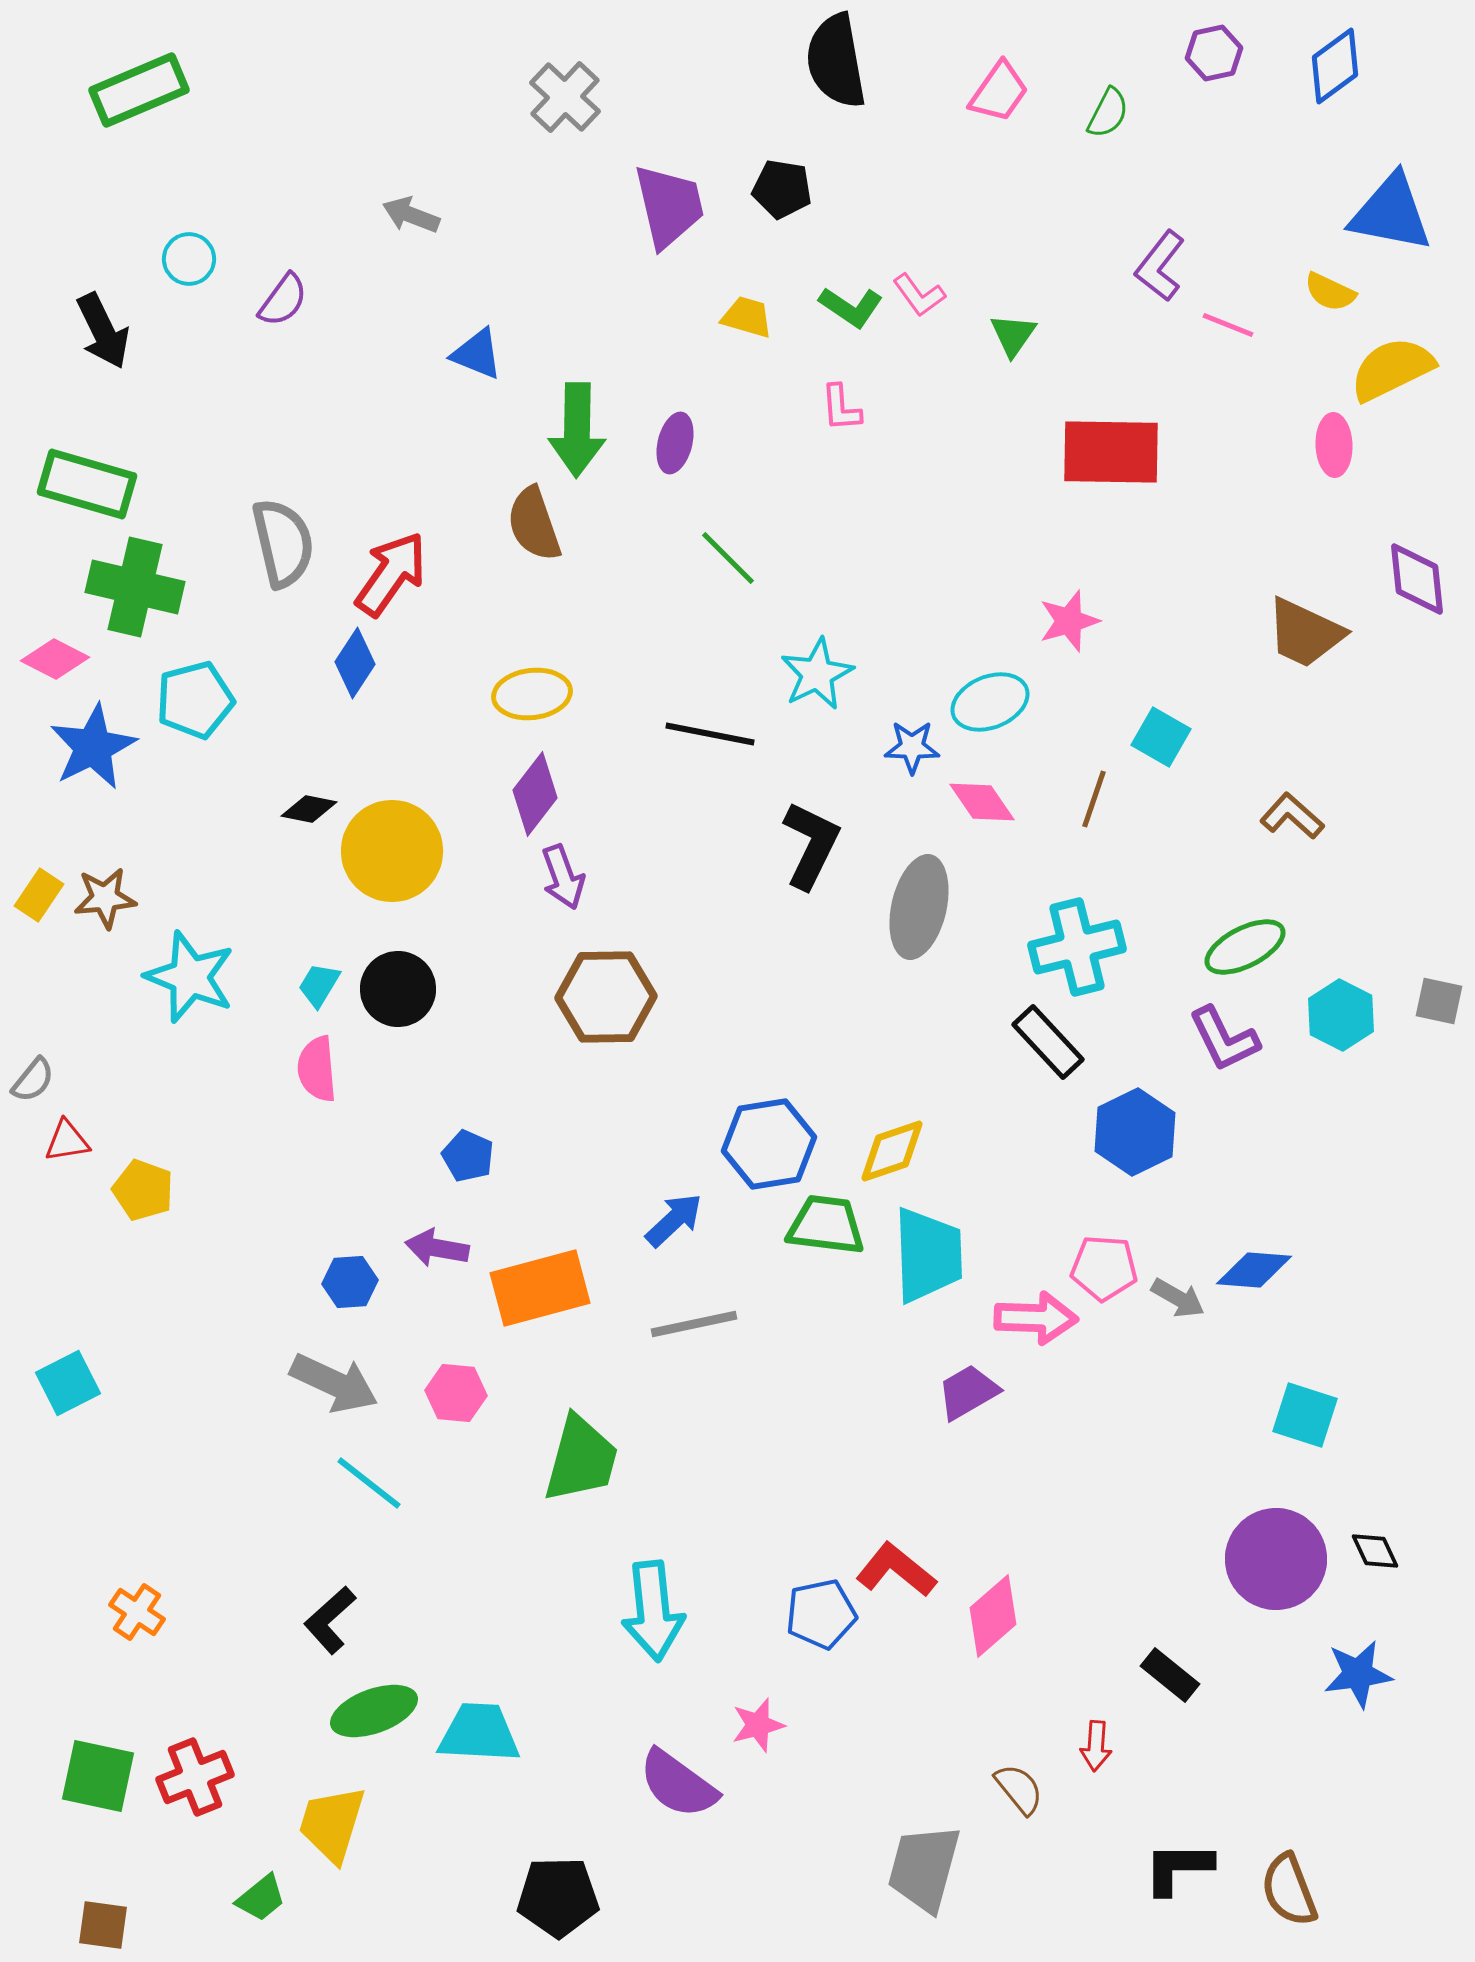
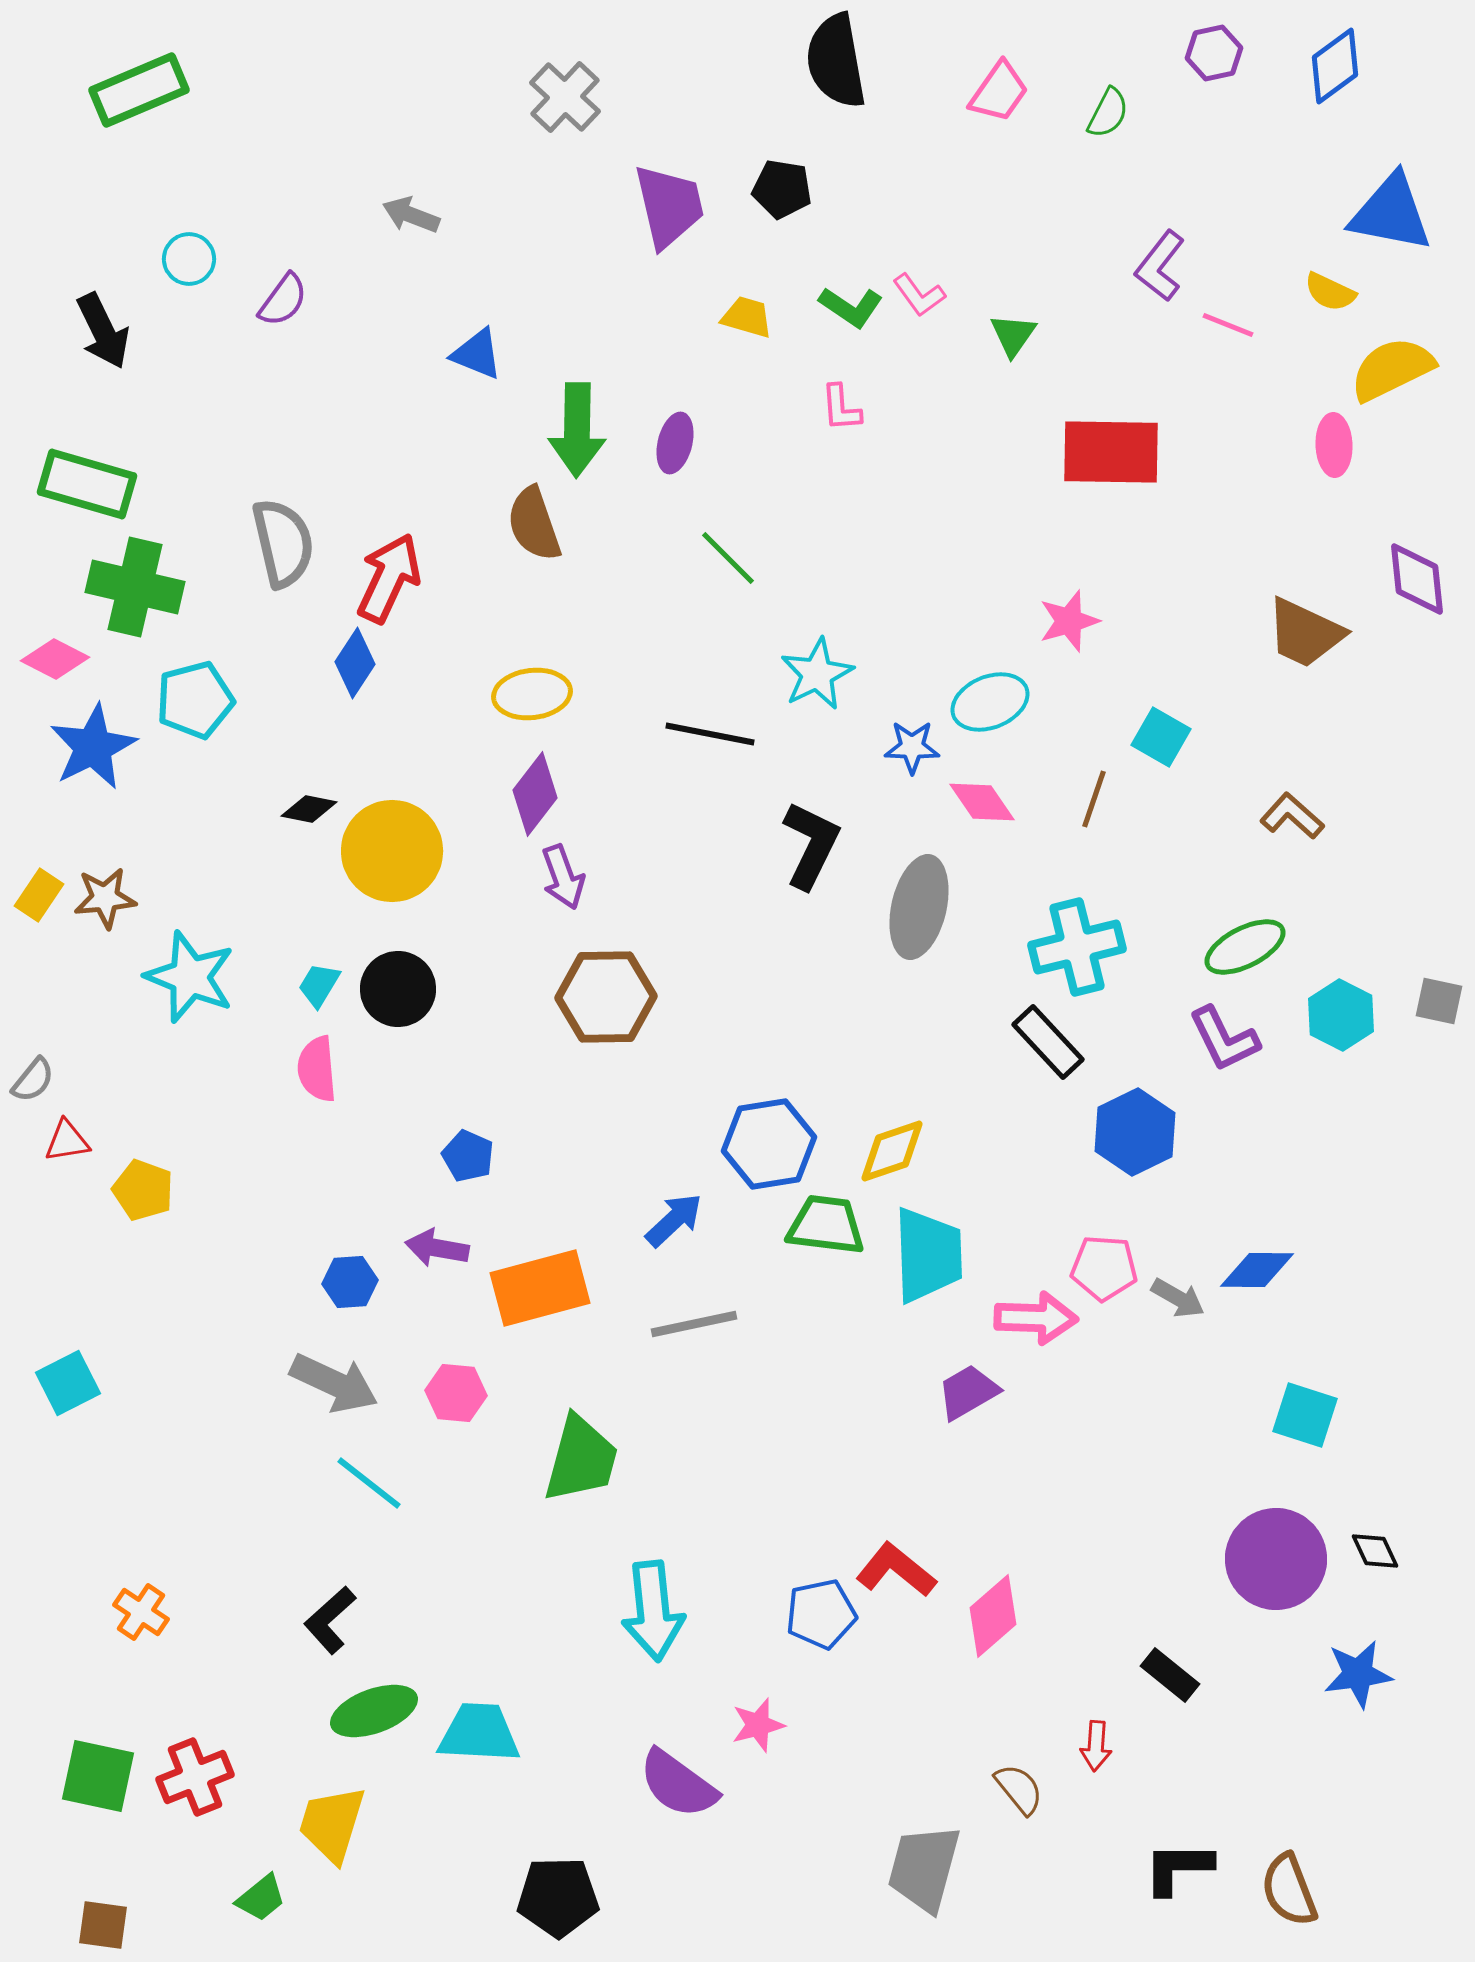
red arrow at (391, 574): moved 2 px left, 4 px down; rotated 10 degrees counterclockwise
blue diamond at (1254, 1270): moved 3 px right; rotated 4 degrees counterclockwise
orange cross at (137, 1612): moved 4 px right
